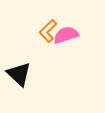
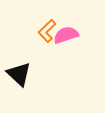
orange L-shape: moved 1 px left
